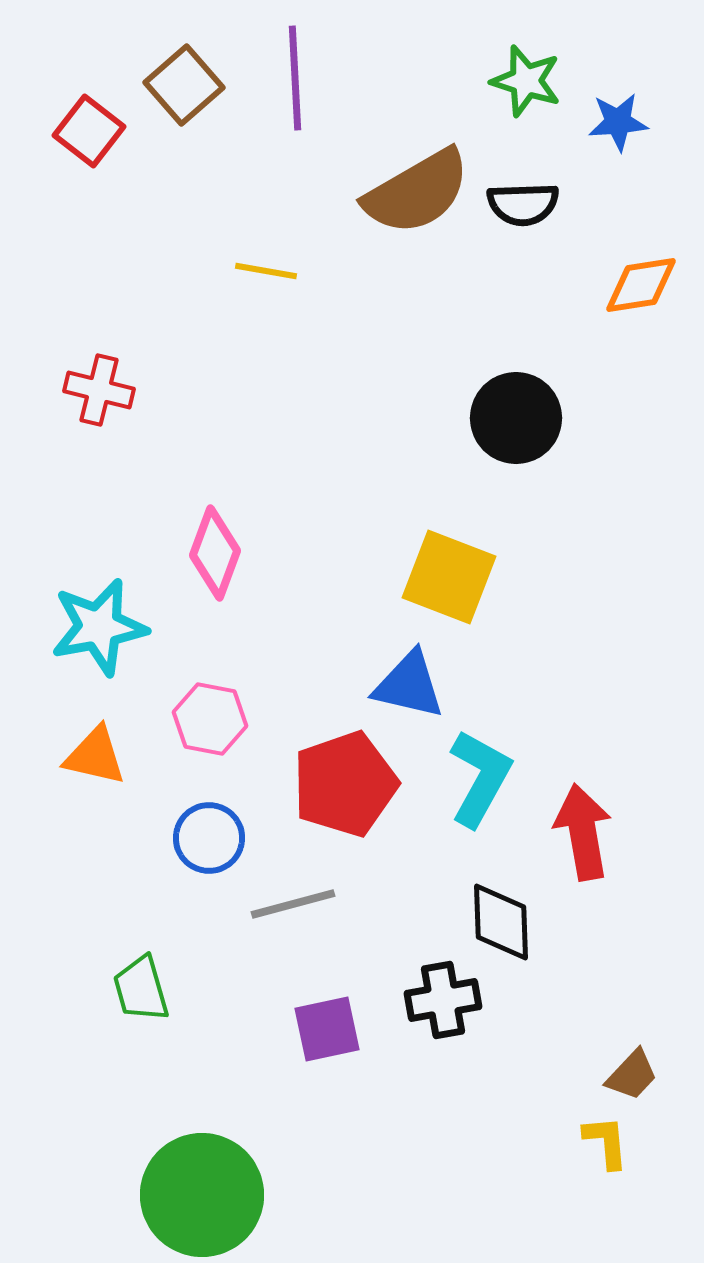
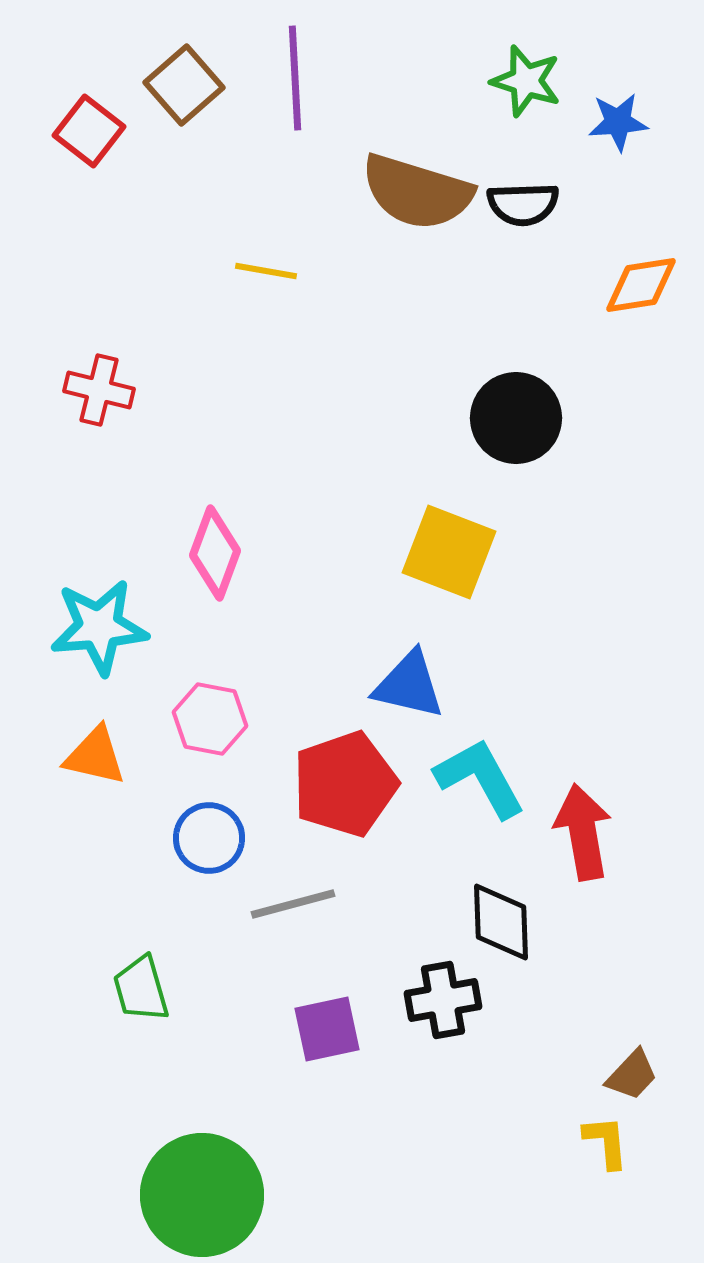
brown semicircle: rotated 47 degrees clockwise
yellow square: moved 25 px up
cyan star: rotated 6 degrees clockwise
cyan L-shape: rotated 58 degrees counterclockwise
